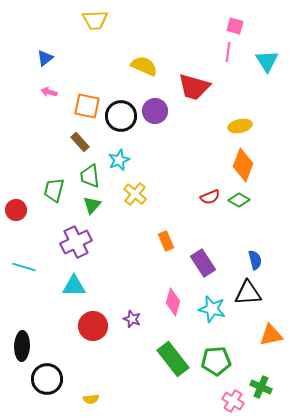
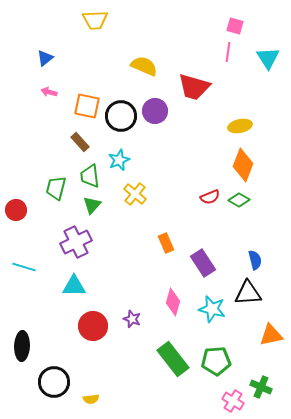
cyan triangle at (267, 61): moved 1 px right, 3 px up
green trapezoid at (54, 190): moved 2 px right, 2 px up
orange rectangle at (166, 241): moved 2 px down
black circle at (47, 379): moved 7 px right, 3 px down
